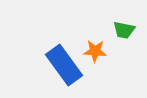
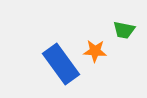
blue rectangle: moved 3 px left, 1 px up
